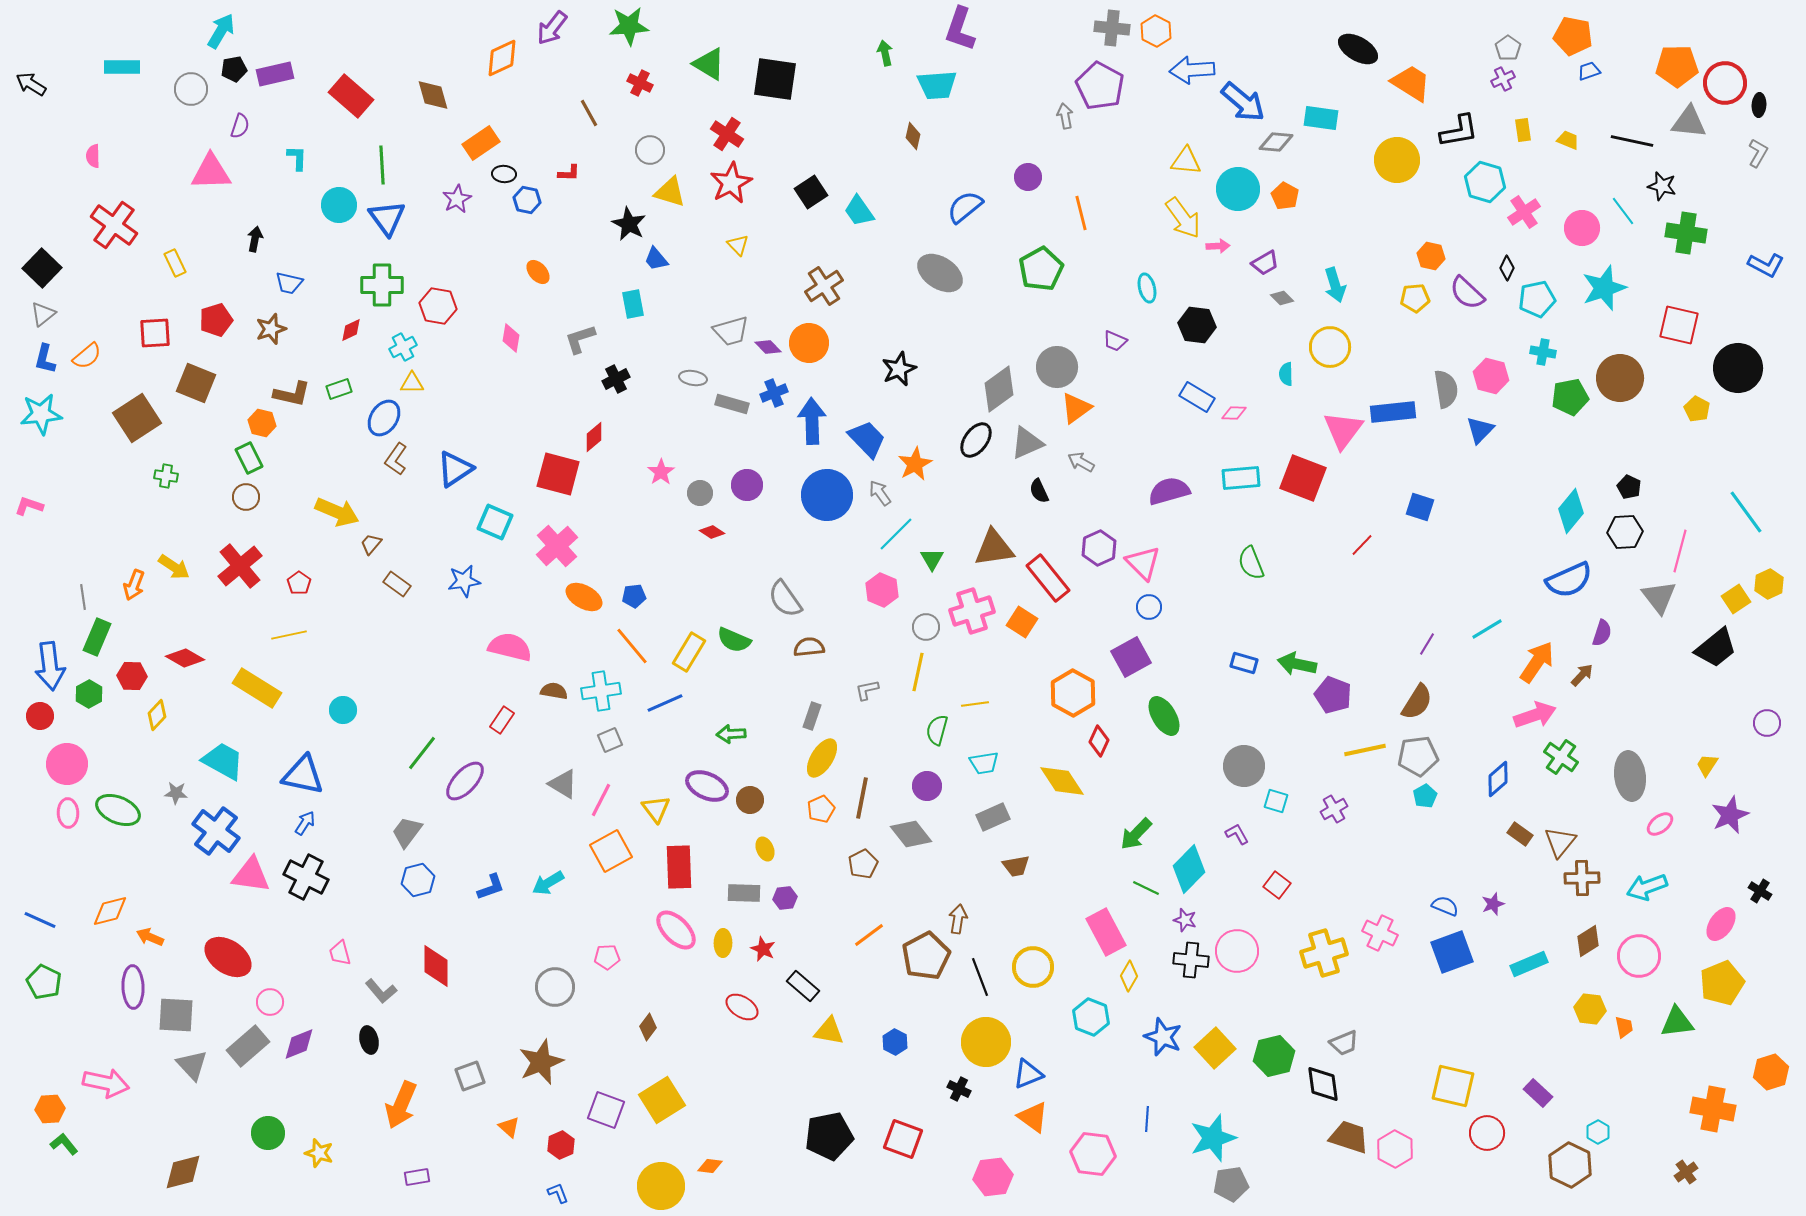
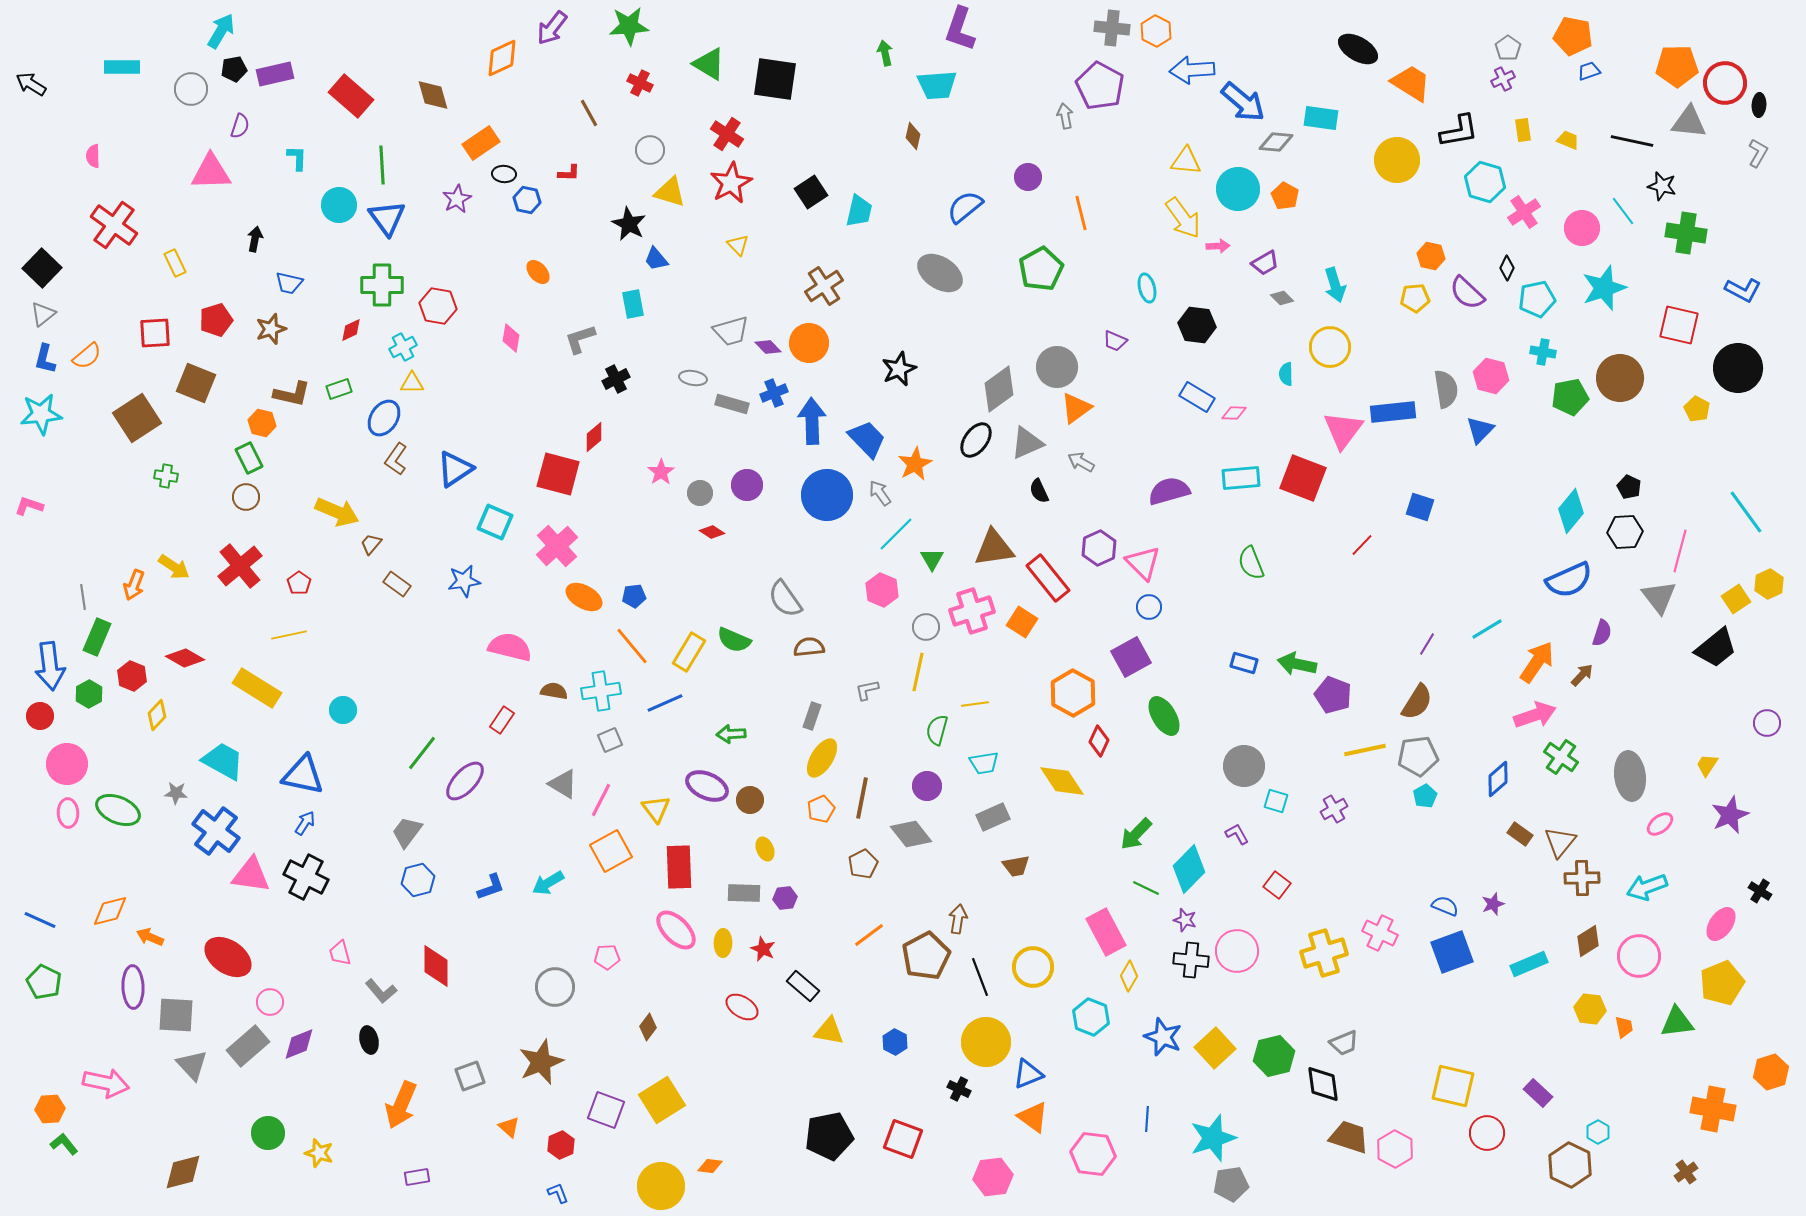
cyan trapezoid at (859, 211): rotated 132 degrees counterclockwise
blue L-shape at (1766, 265): moved 23 px left, 25 px down
red hexagon at (132, 676): rotated 20 degrees clockwise
